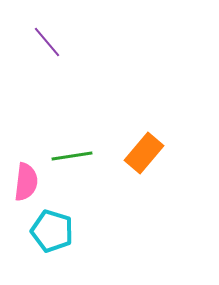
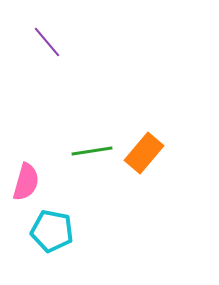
green line: moved 20 px right, 5 px up
pink semicircle: rotated 9 degrees clockwise
cyan pentagon: rotated 6 degrees counterclockwise
